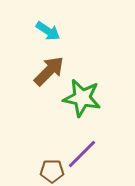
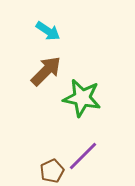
brown arrow: moved 3 px left
purple line: moved 1 px right, 2 px down
brown pentagon: rotated 25 degrees counterclockwise
